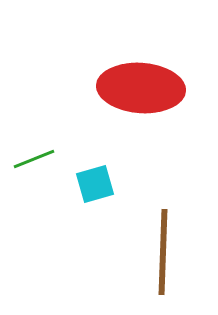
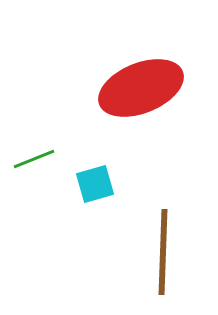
red ellipse: rotated 26 degrees counterclockwise
